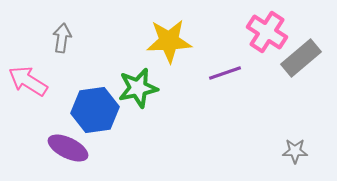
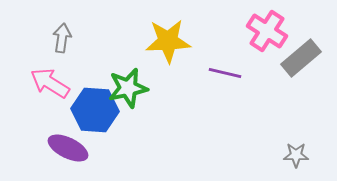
pink cross: moved 1 px up
yellow star: moved 1 px left
purple line: rotated 32 degrees clockwise
pink arrow: moved 22 px right, 2 px down
green star: moved 10 px left
blue hexagon: rotated 12 degrees clockwise
gray star: moved 1 px right, 4 px down
